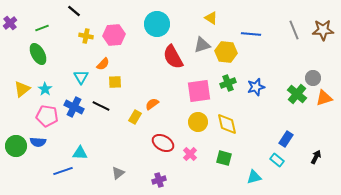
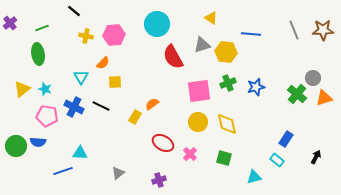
green ellipse at (38, 54): rotated 20 degrees clockwise
orange semicircle at (103, 64): moved 1 px up
cyan star at (45, 89): rotated 16 degrees counterclockwise
